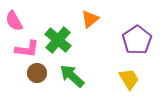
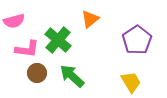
pink semicircle: rotated 75 degrees counterclockwise
yellow trapezoid: moved 2 px right, 3 px down
